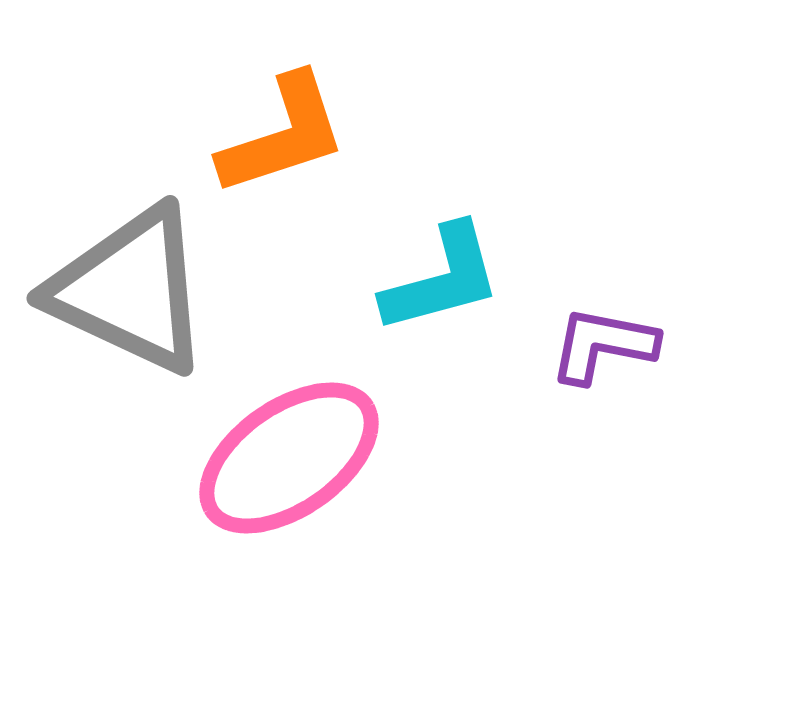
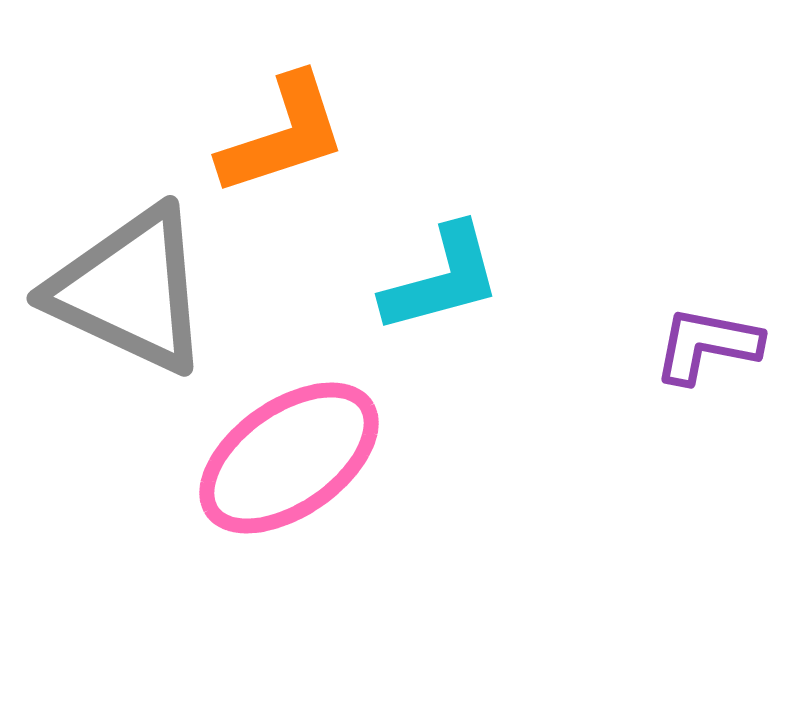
purple L-shape: moved 104 px right
